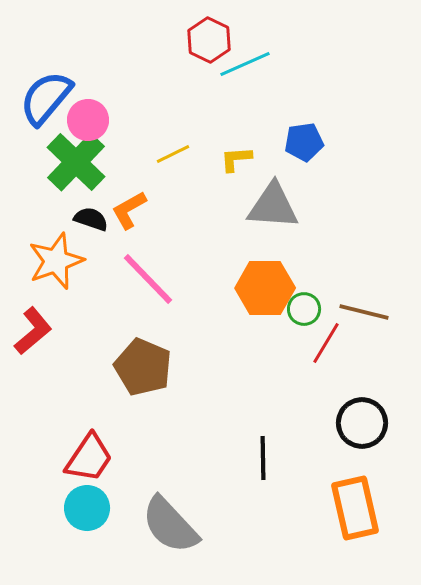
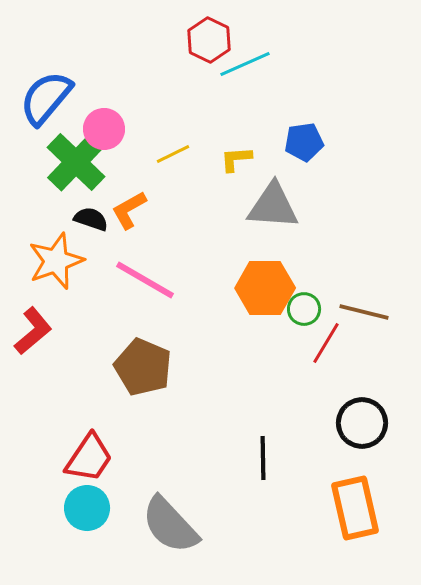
pink circle: moved 16 px right, 9 px down
pink line: moved 3 px left, 1 px down; rotated 16 degrees counterclockwise
